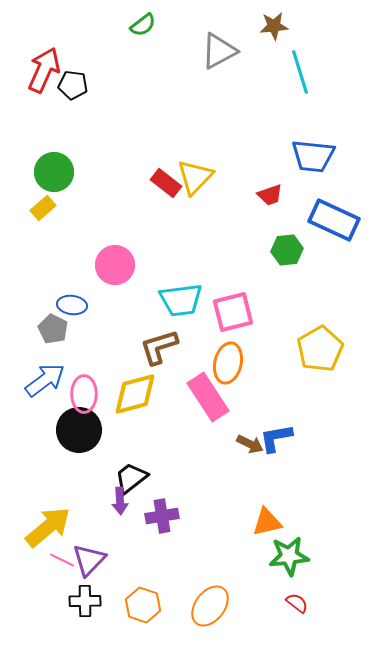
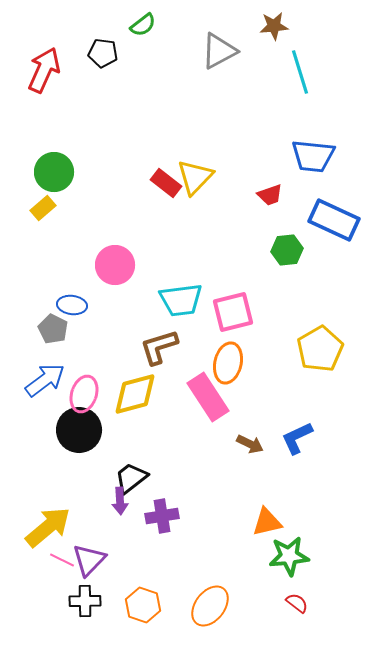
black pentagon at (73, 85): moved 30 px right, 32 px up
pink ellipse at (84, 394): rotated 18 degrees clockwise
blue L-shape at (276, 438): moved 21 px right; rotated 15 degrees counterclockwise
